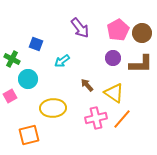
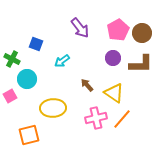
cyan circle: moved 1 px left
